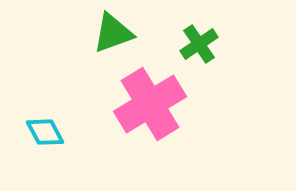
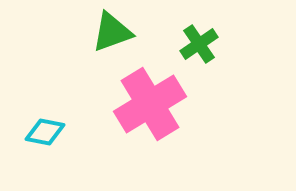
green triangle: moved 1 px left, 1 px up
cyan diamond: rotated 51 degrees counterclockwise
